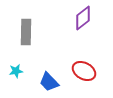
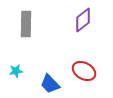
purple diamond: moved 2 px down
gray rectangle: moved 8 px up
blue trapezoid: moved 1 px right, 2 px down
